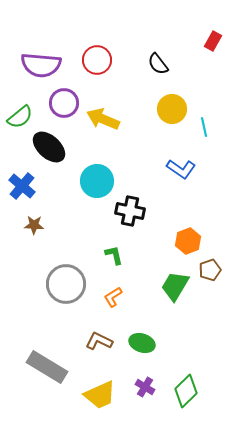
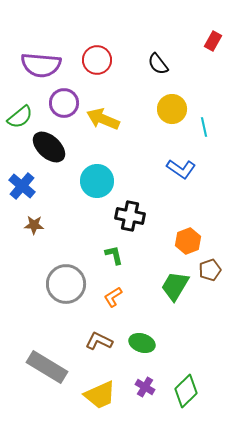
black cross: moved 5 px down
